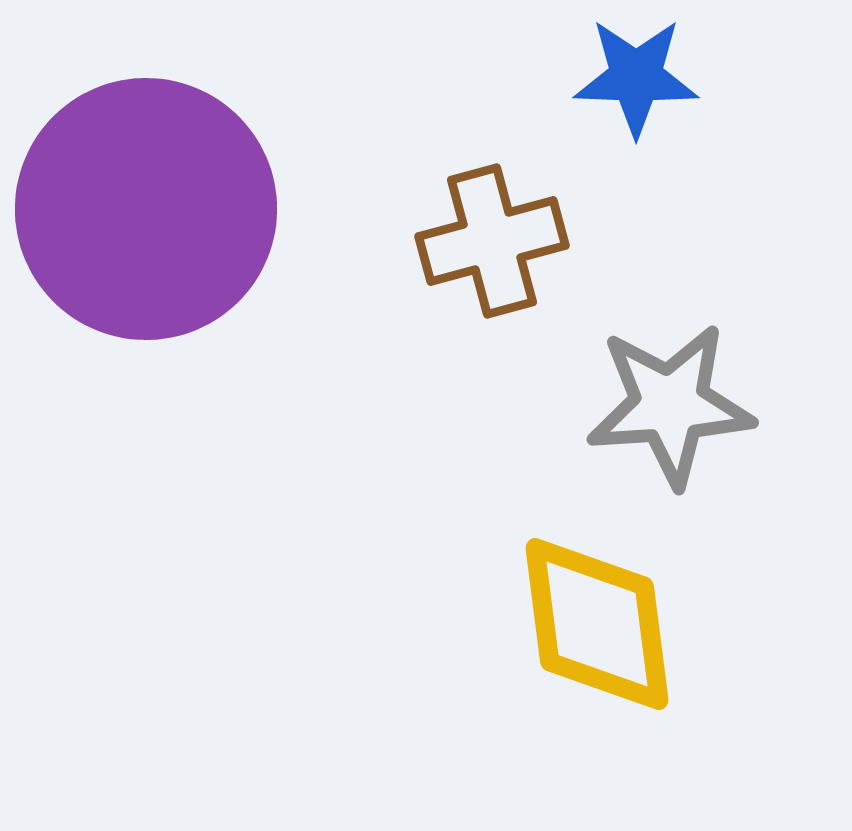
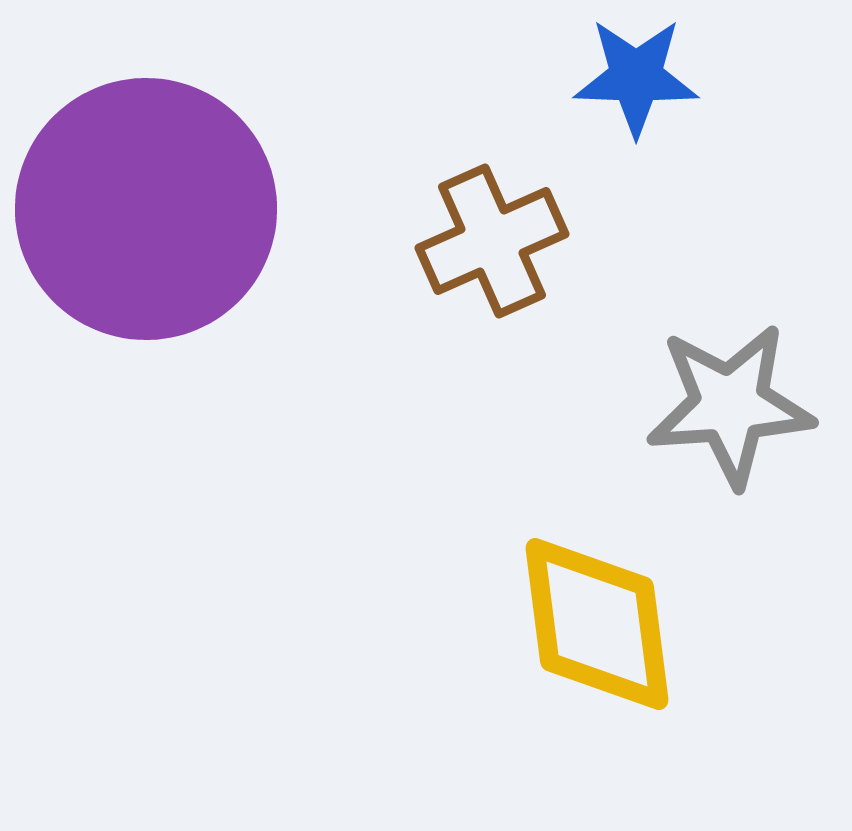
brown cross: rotated 9 degrees counterclockwise
gray star: moved 60 px right
